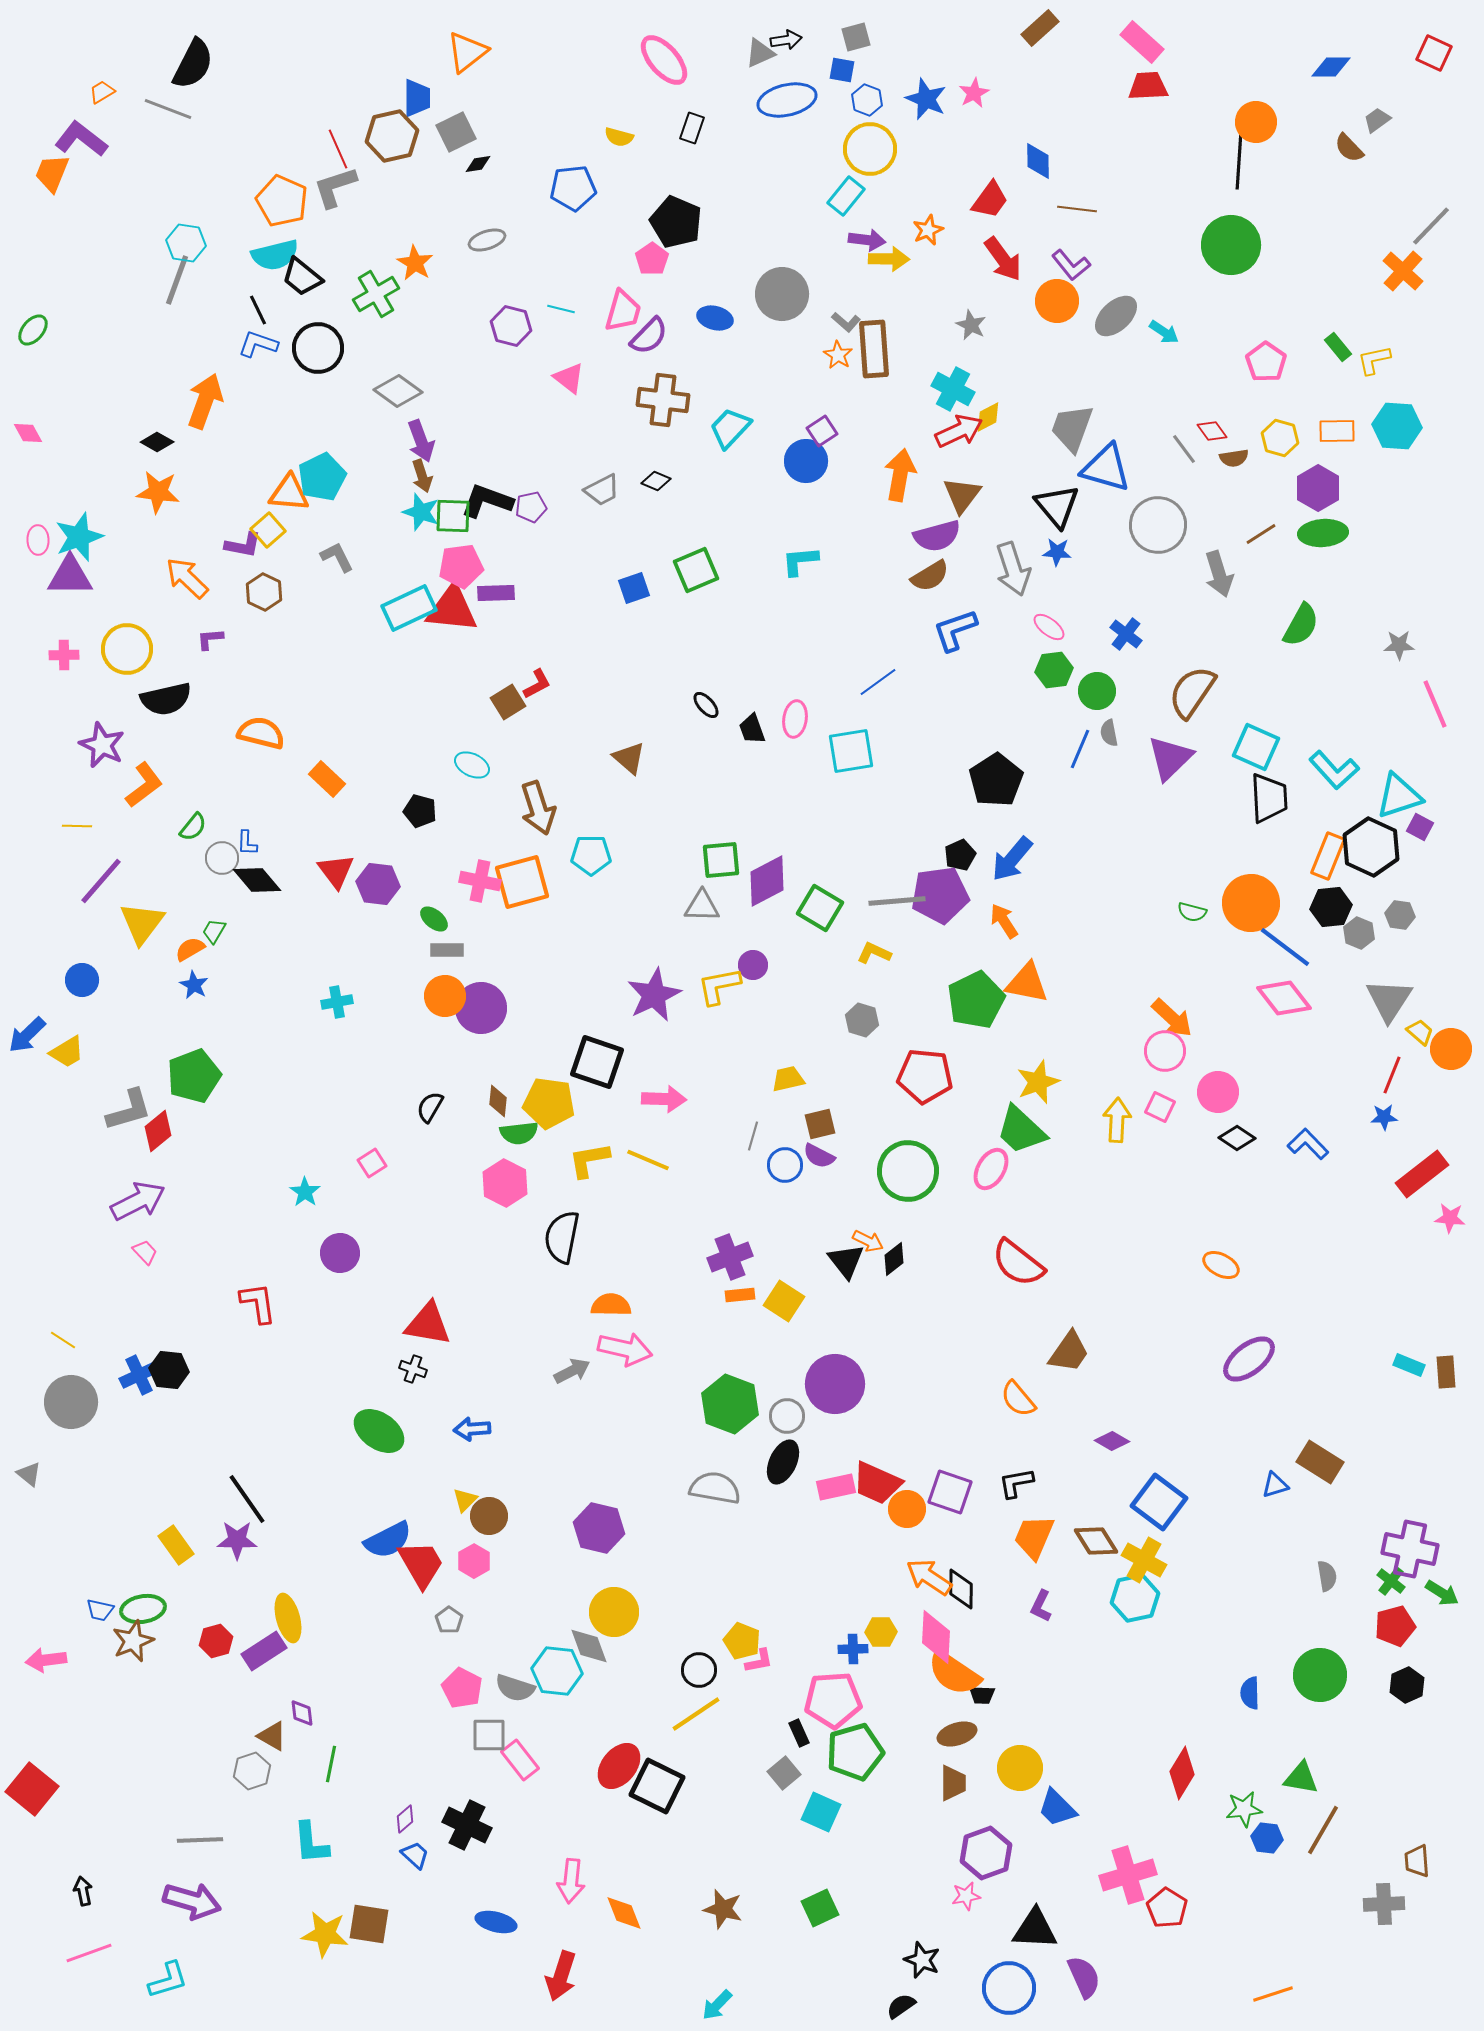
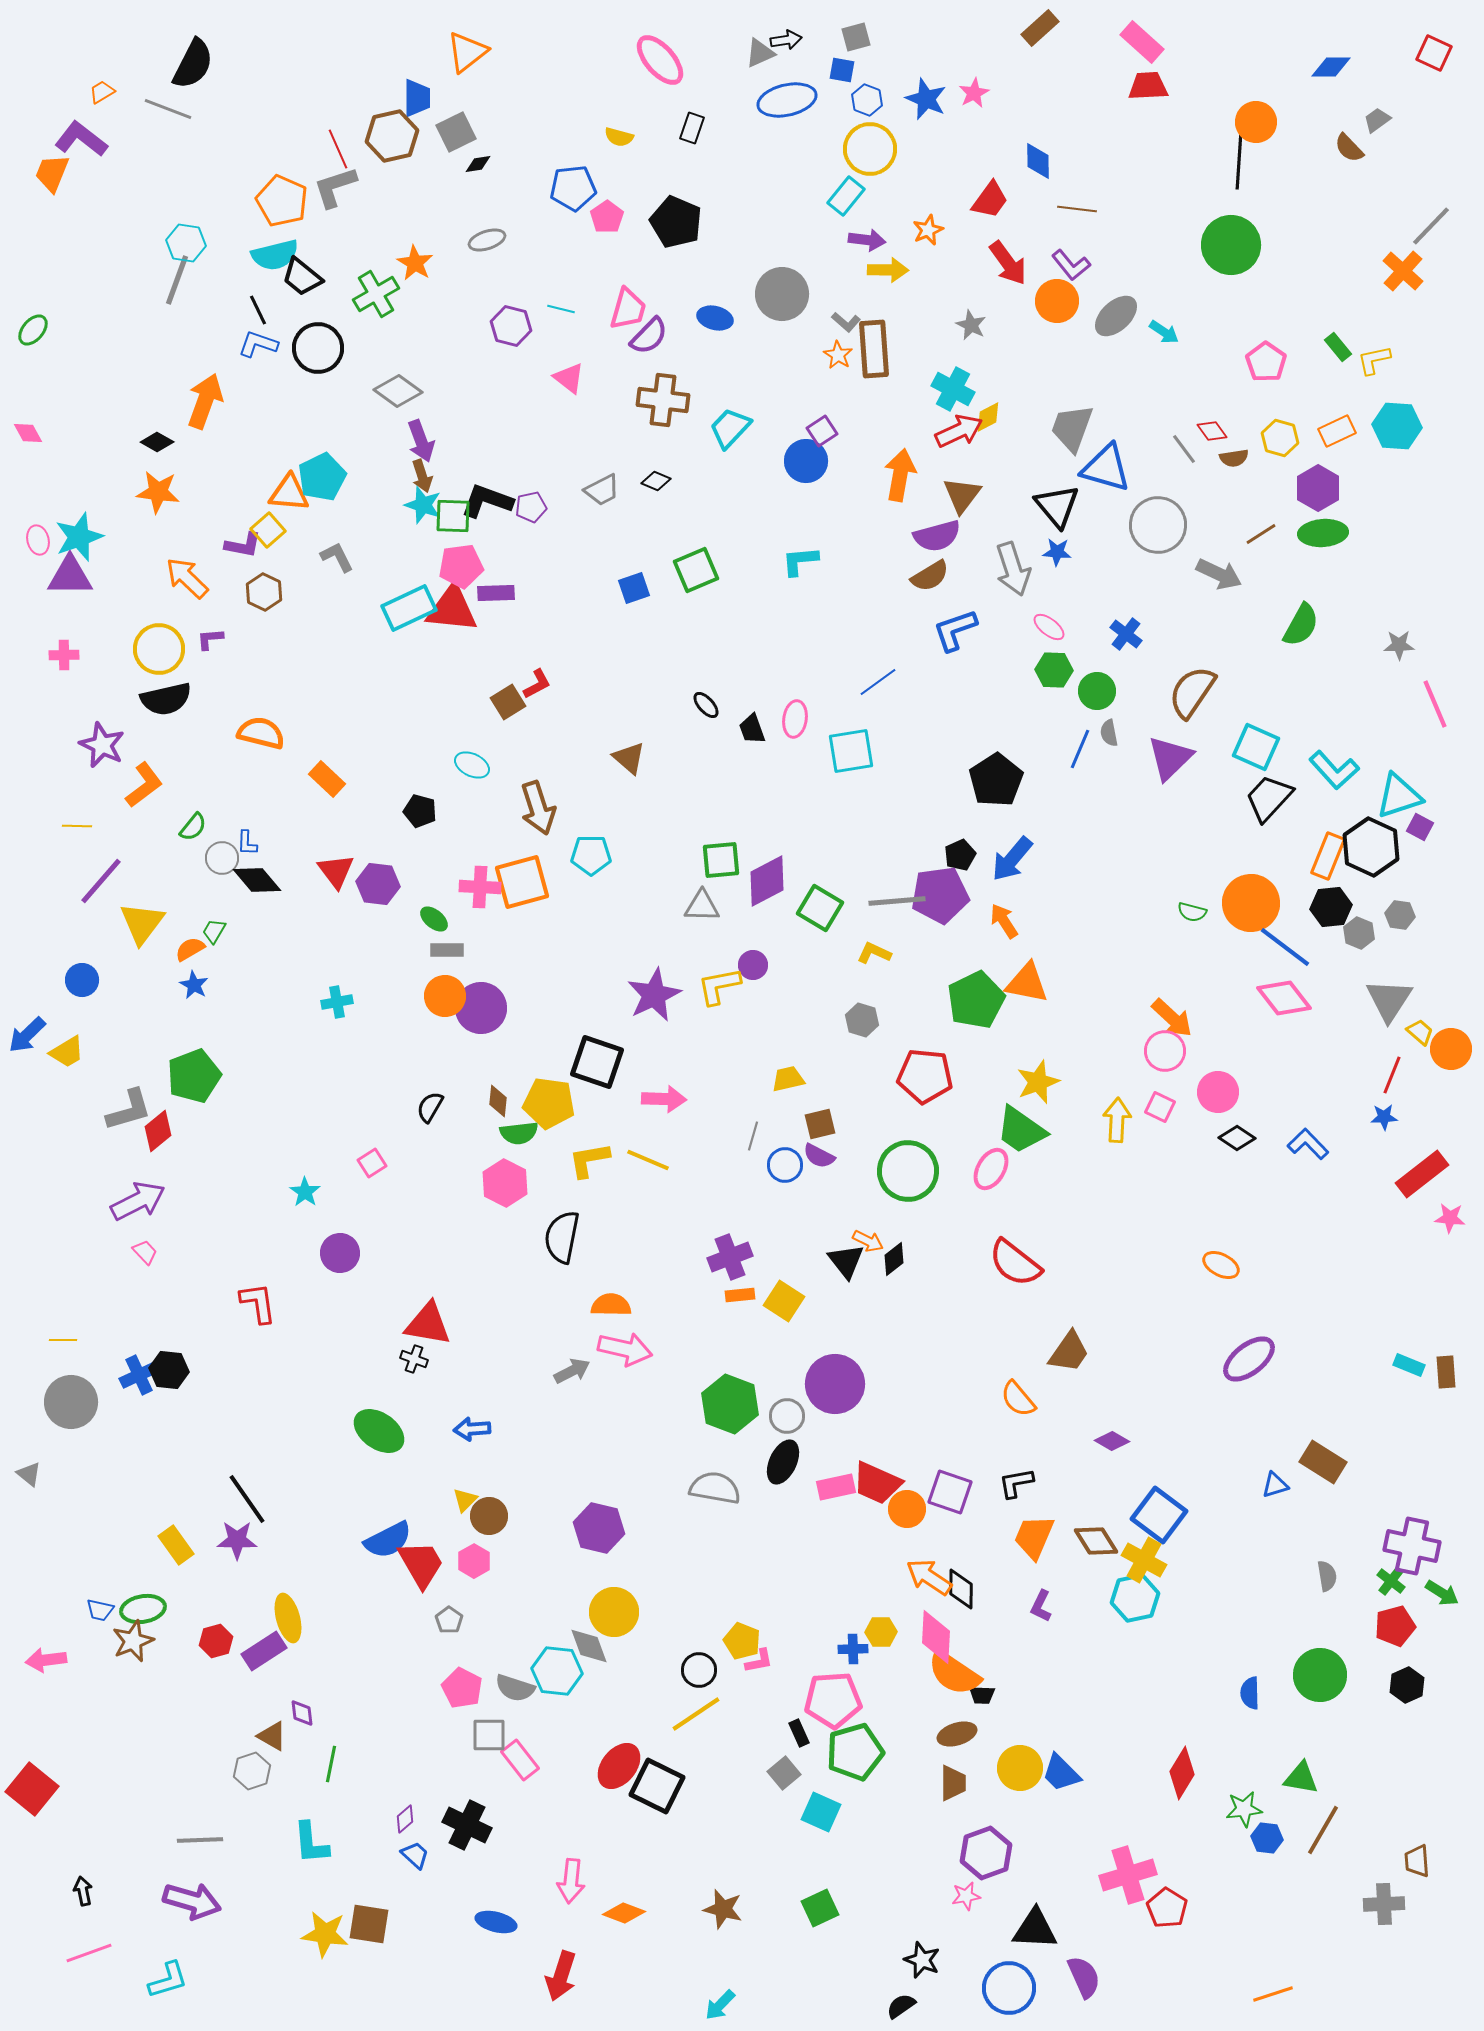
pink ellipse at (664, 60): moved 4 px left
pink pentagon at (652, 259): moved 45 px left, 42 px up
yellow arrow at (889, 259): moved 1 px left, 11 px down
red arrow at (1003, 259): moved 5 px right, 4 px down
pink trapezoid at (623, 311): moved 5 px right, 2 px up
orange rectangle at (1337, 431): rotated 24 degrees counterclockwise
cyan star at (421, 512): moved 2 px right, 7 px up
pink ellipse at (38, 540): rotated 12 degrees counterclockwise
gray arrow at (1219, 574): rotated 48 degrees counterclockwise
yellow circle at (127, 649): moved 32 px right
green hexagon at (1054, 670): rotated 9 degrees clockwise
black trapezoid at (1269, 798): rotated 134 degrees counterclockwise
pink cross at (480, 881): moved 6 px down; rotated 9 degrees counterclockwise
green trapezoid at (1021, 1130): rotated 8 degrees counterclockwise
red semicircle at (1018, 1263): moved 3 px left
yellow line at (63, 1340): rotated 32 degrees counterclockwise
black cross at (413, 1369): moved 1 px right, 10 px up
brown rectangle at (1320, 1462): moved 3 px right
blue square at (1159, 1502): moved 13 px down
purple cross at (1410, 1549): moved 2 px right, 3 px up
blue trapezoid at (1057, 1808): moved 4 px right, 35 px up
orange diamond at (624, 1913): rotated 48 degrees counterclockwise
cyan arrow at (717, 2005): moved 3 px right
